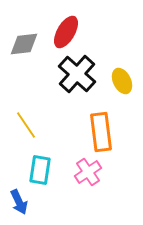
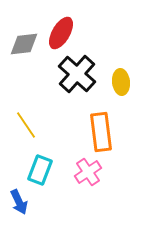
red ellipse: moved 5 px left, 1 px down
yellow ellipse: moved 1 px left, 1 px down; rotated 20 degrees clockwise
cyan rectangle: rotated 12 degrees clockwise
